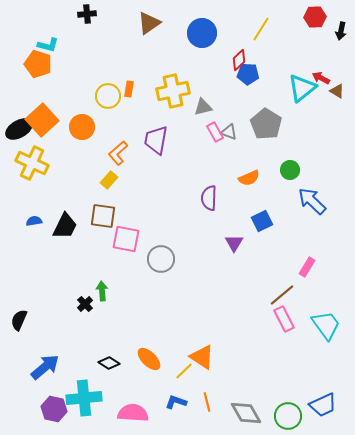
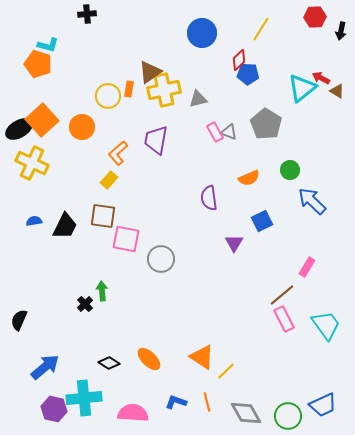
brown triangle at (149, 23): moved 1 px right, 49 px down
yellow cross at (173, 91): moved 9 px left, 1 px up
gray triangle at (203, 107): moved 5 px left, 8 px up
purple semicircle at (209, 198): rotated 10 degrees counterclockwise
yellow line at (184, 371): moved 42 px right
